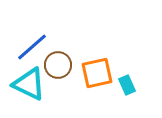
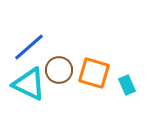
blue line: moved 3 px left
brown circle: moved 1 px right, 5 px down
orange square: moved 3 px left; rotated 28 degrees clockwise
